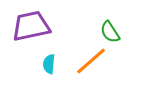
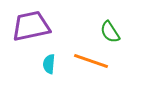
orange line: rotated 60 degrees clockwise
